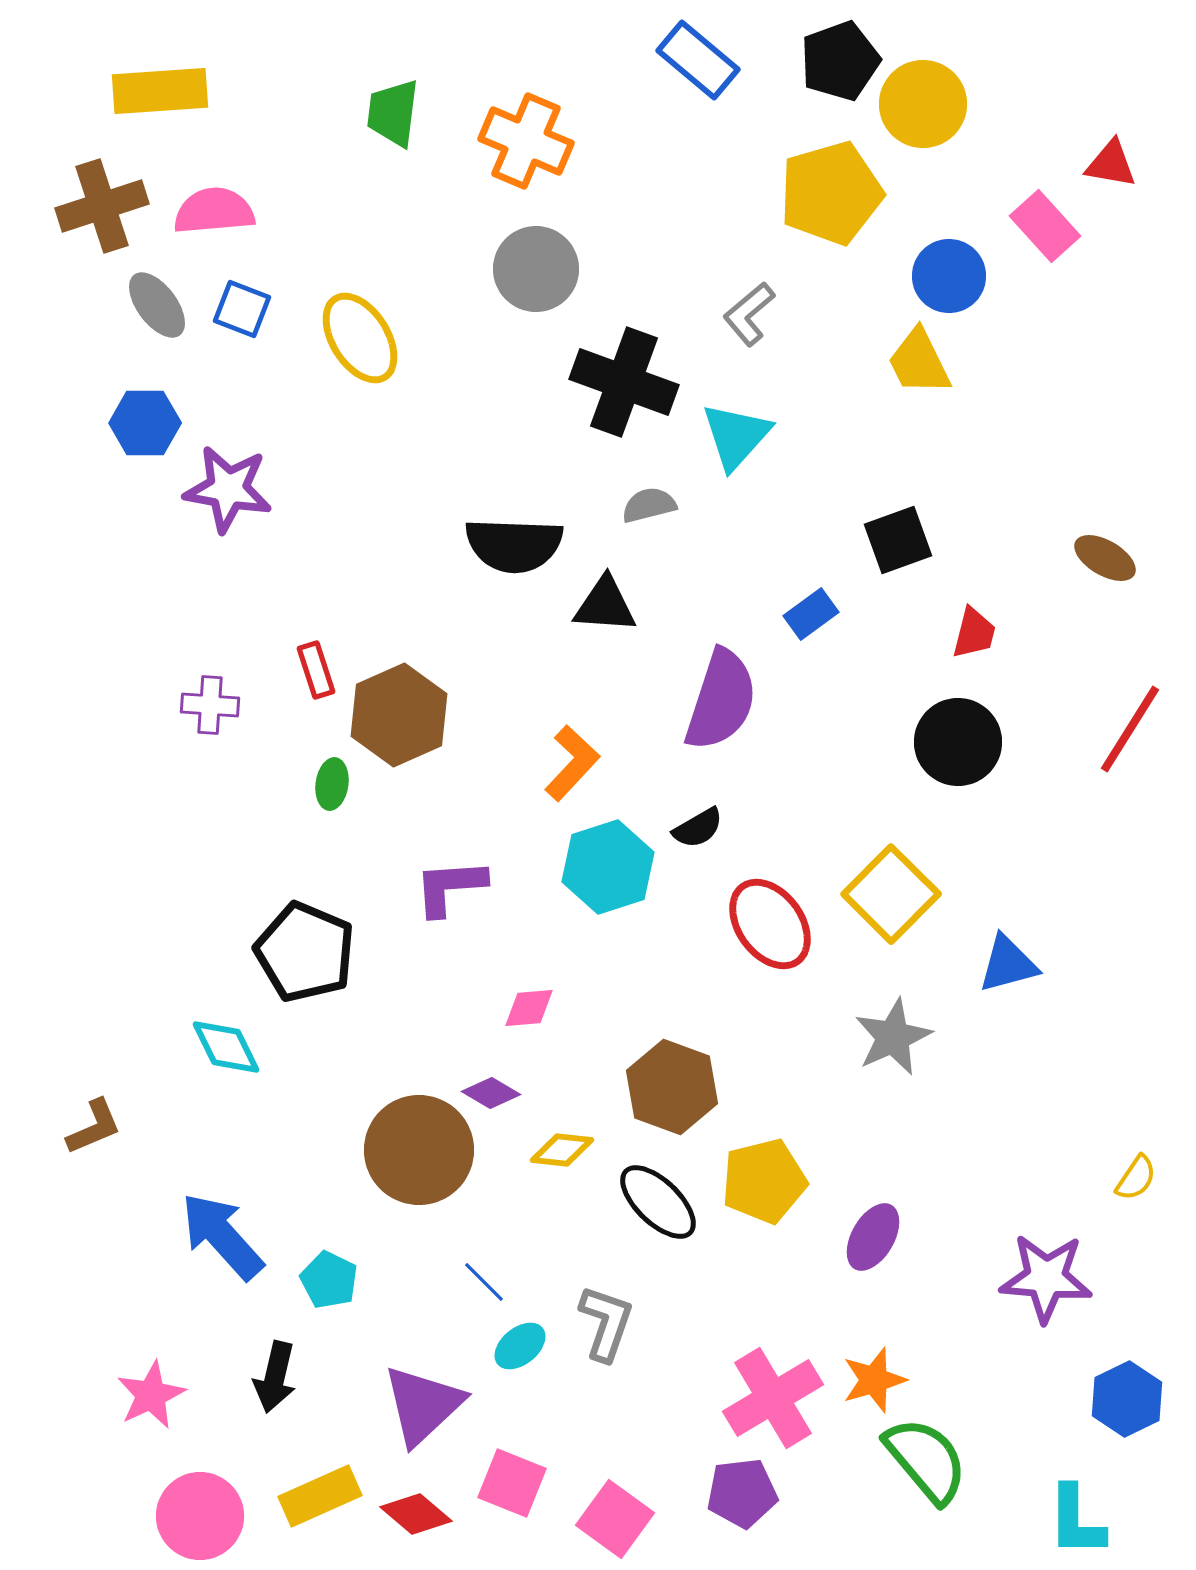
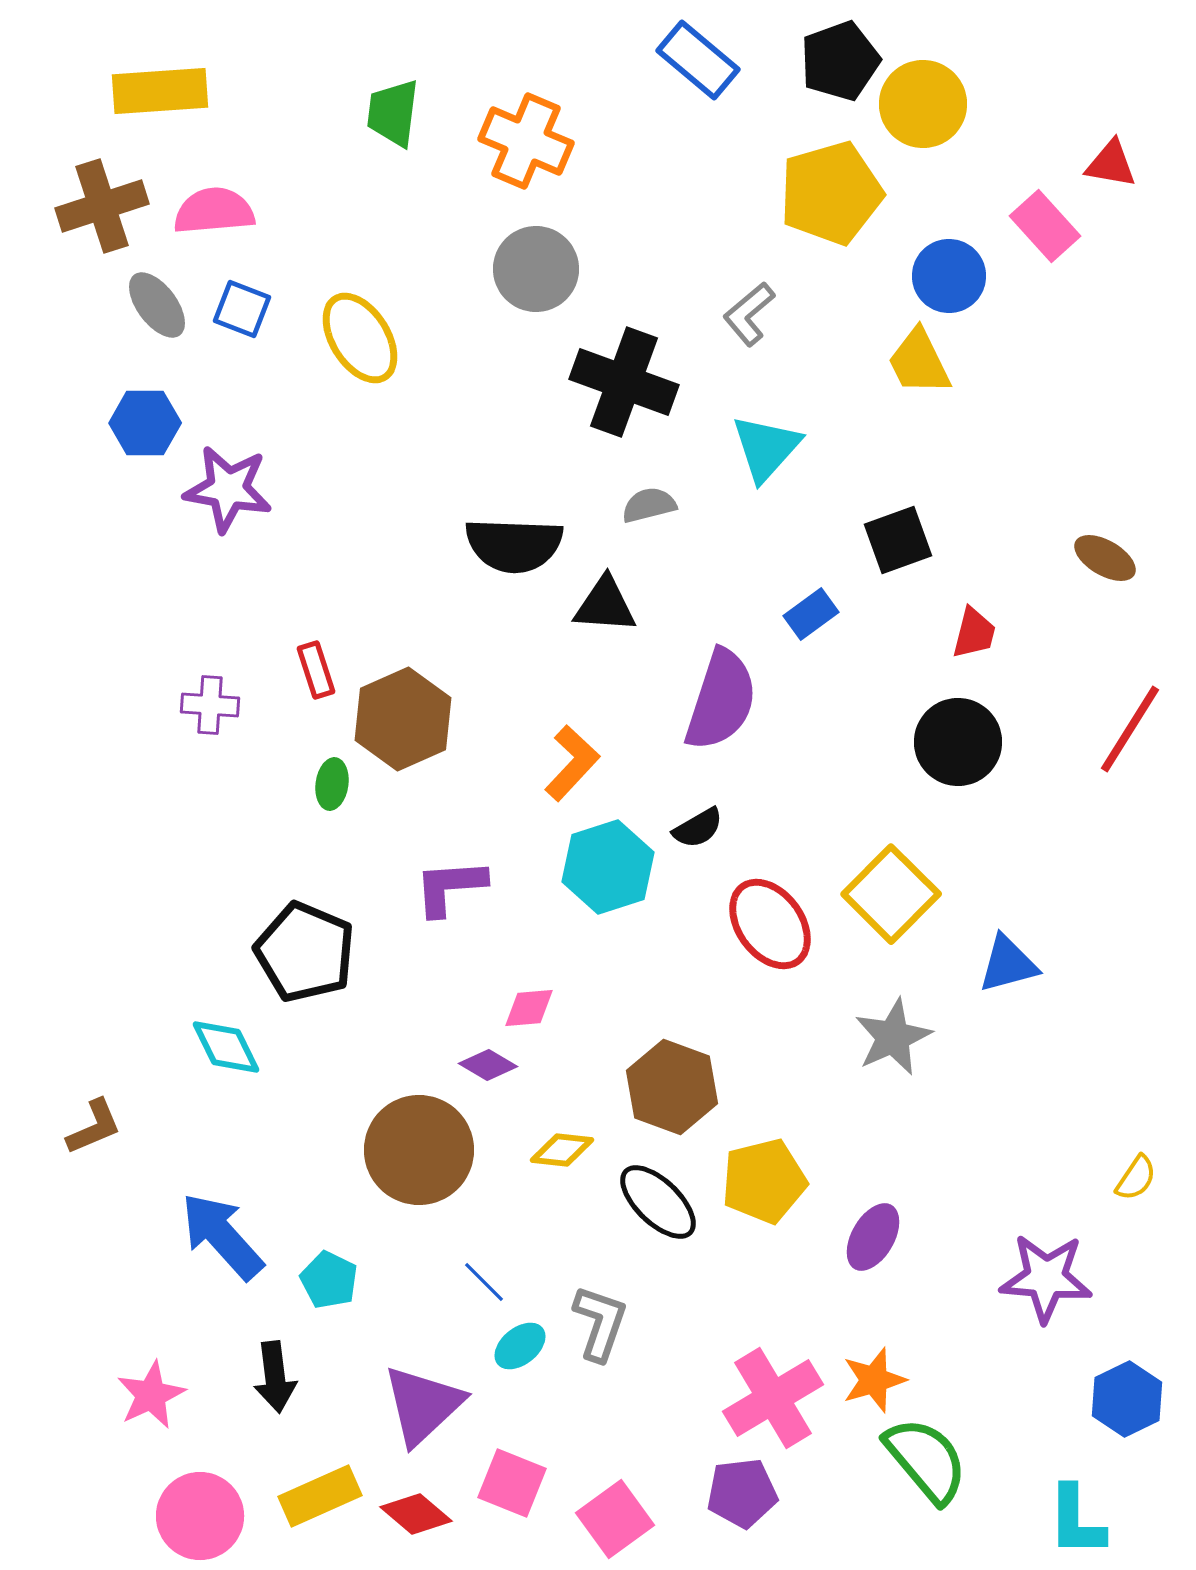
cyan triangle at (736, 436): moved 30 px right, 12 px down
brown hexagon at (399, 715): moved 4 px right, 4 px down
purple diamond at (491, 1093): moved 3 px left, 28 px up
gray L-shape at (606, 1323): moved 6 px left
black arrow at (275, 1377): rotated 20 degrees counterclockwise
pink square at (615, 1519): rotated 18 degrees clockwise
